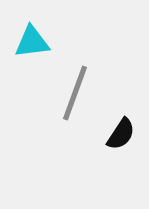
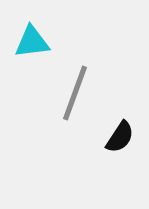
black semicircle: moved 1 px left, 3 px down
